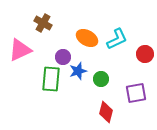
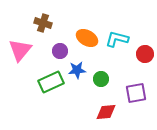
brown cross: rotated 12 degrees counterclockwise
cyan L-shape: rotated 140 degrees counterclockwise
pink triangle: rotated 25 degrees counterclockwise
purple circle: moved 3 px left, 6 px up
blue star: moved 1 px left, 1 px up; rotated 12 degrees clockwise
green rectangle: moved 3 px down; rotated 60 degrees clockwise
red diamond: rotated 70 degrees clockwise
